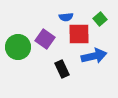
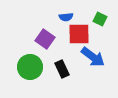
green square: rotated 24 degrees counterclockwise
green circle: moved 12 px right, 20 px down
blue arrow: moved 1 px left, 1 px down; rotated 50 degrees clockwise
